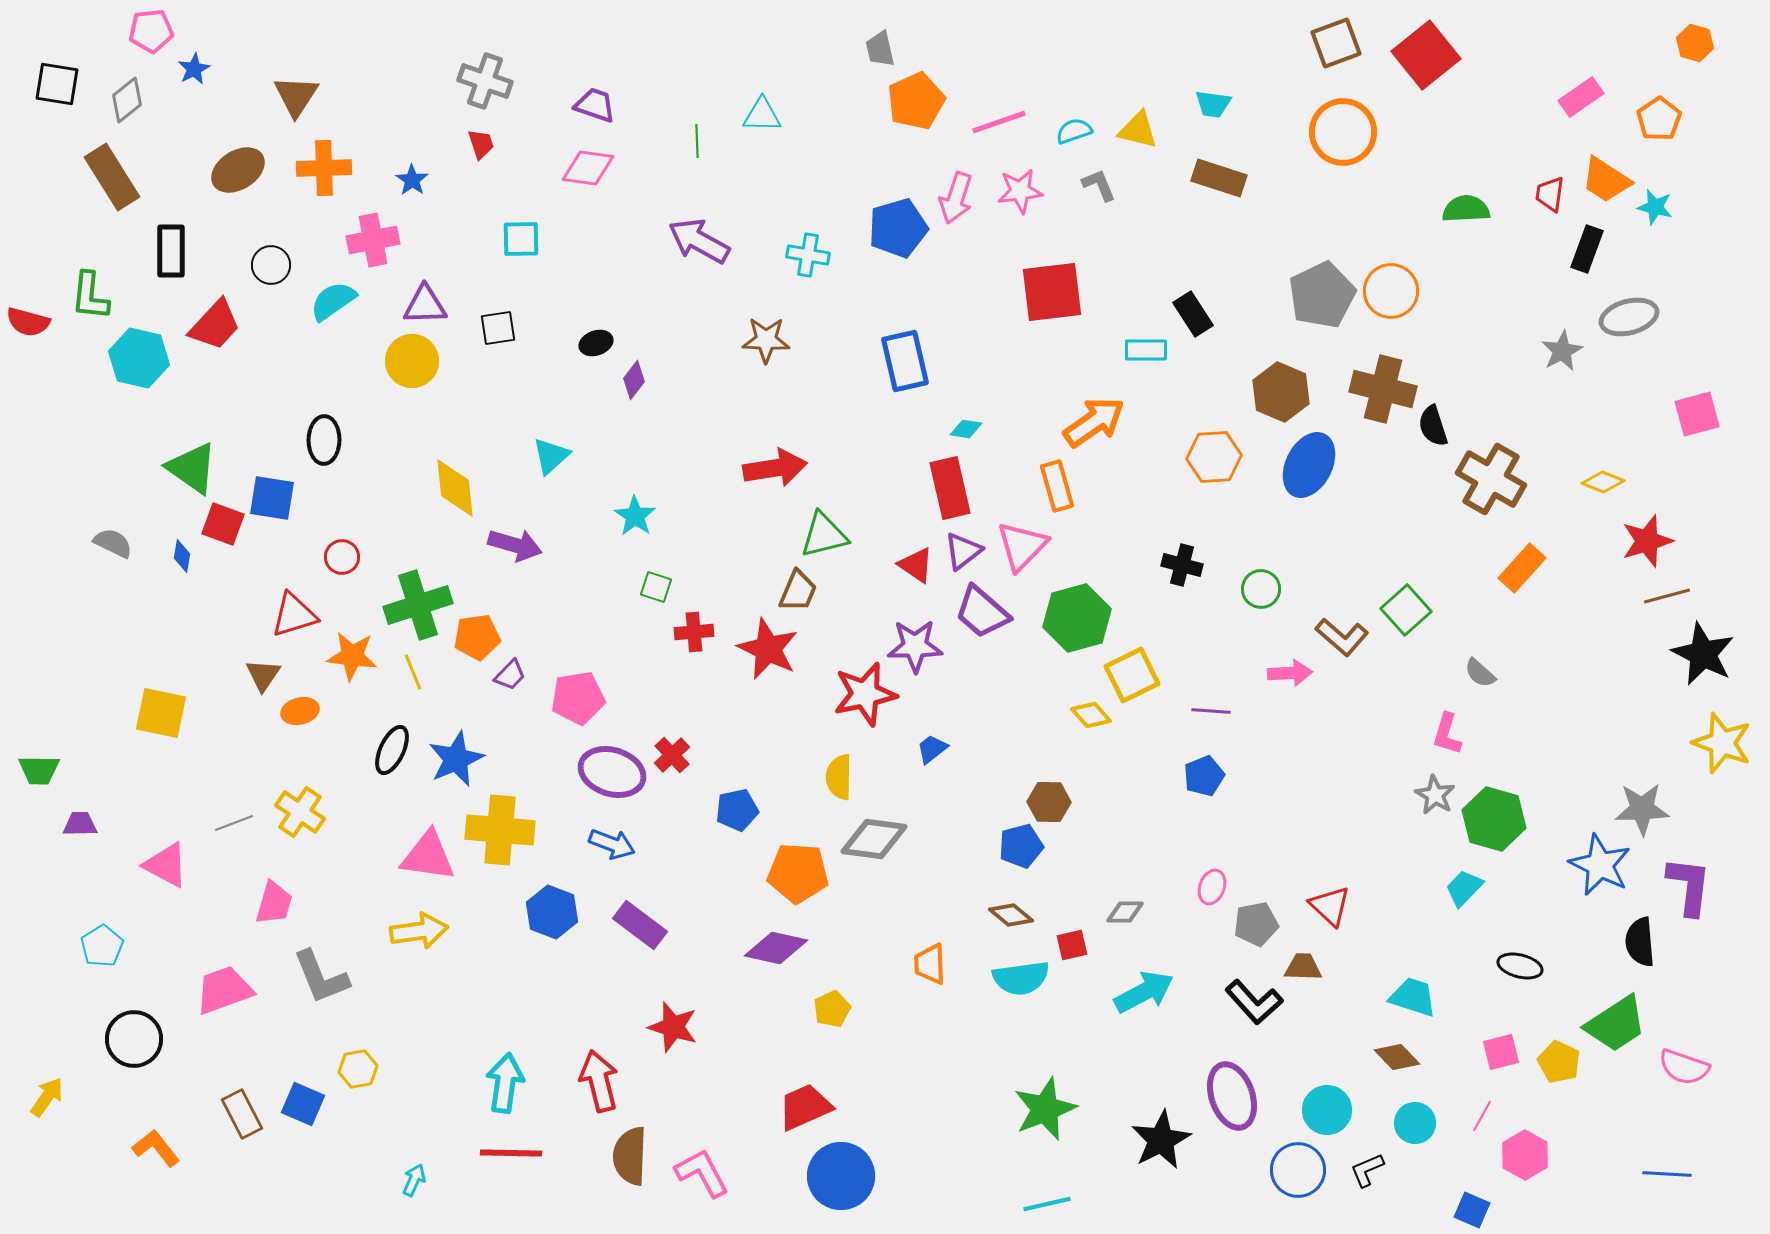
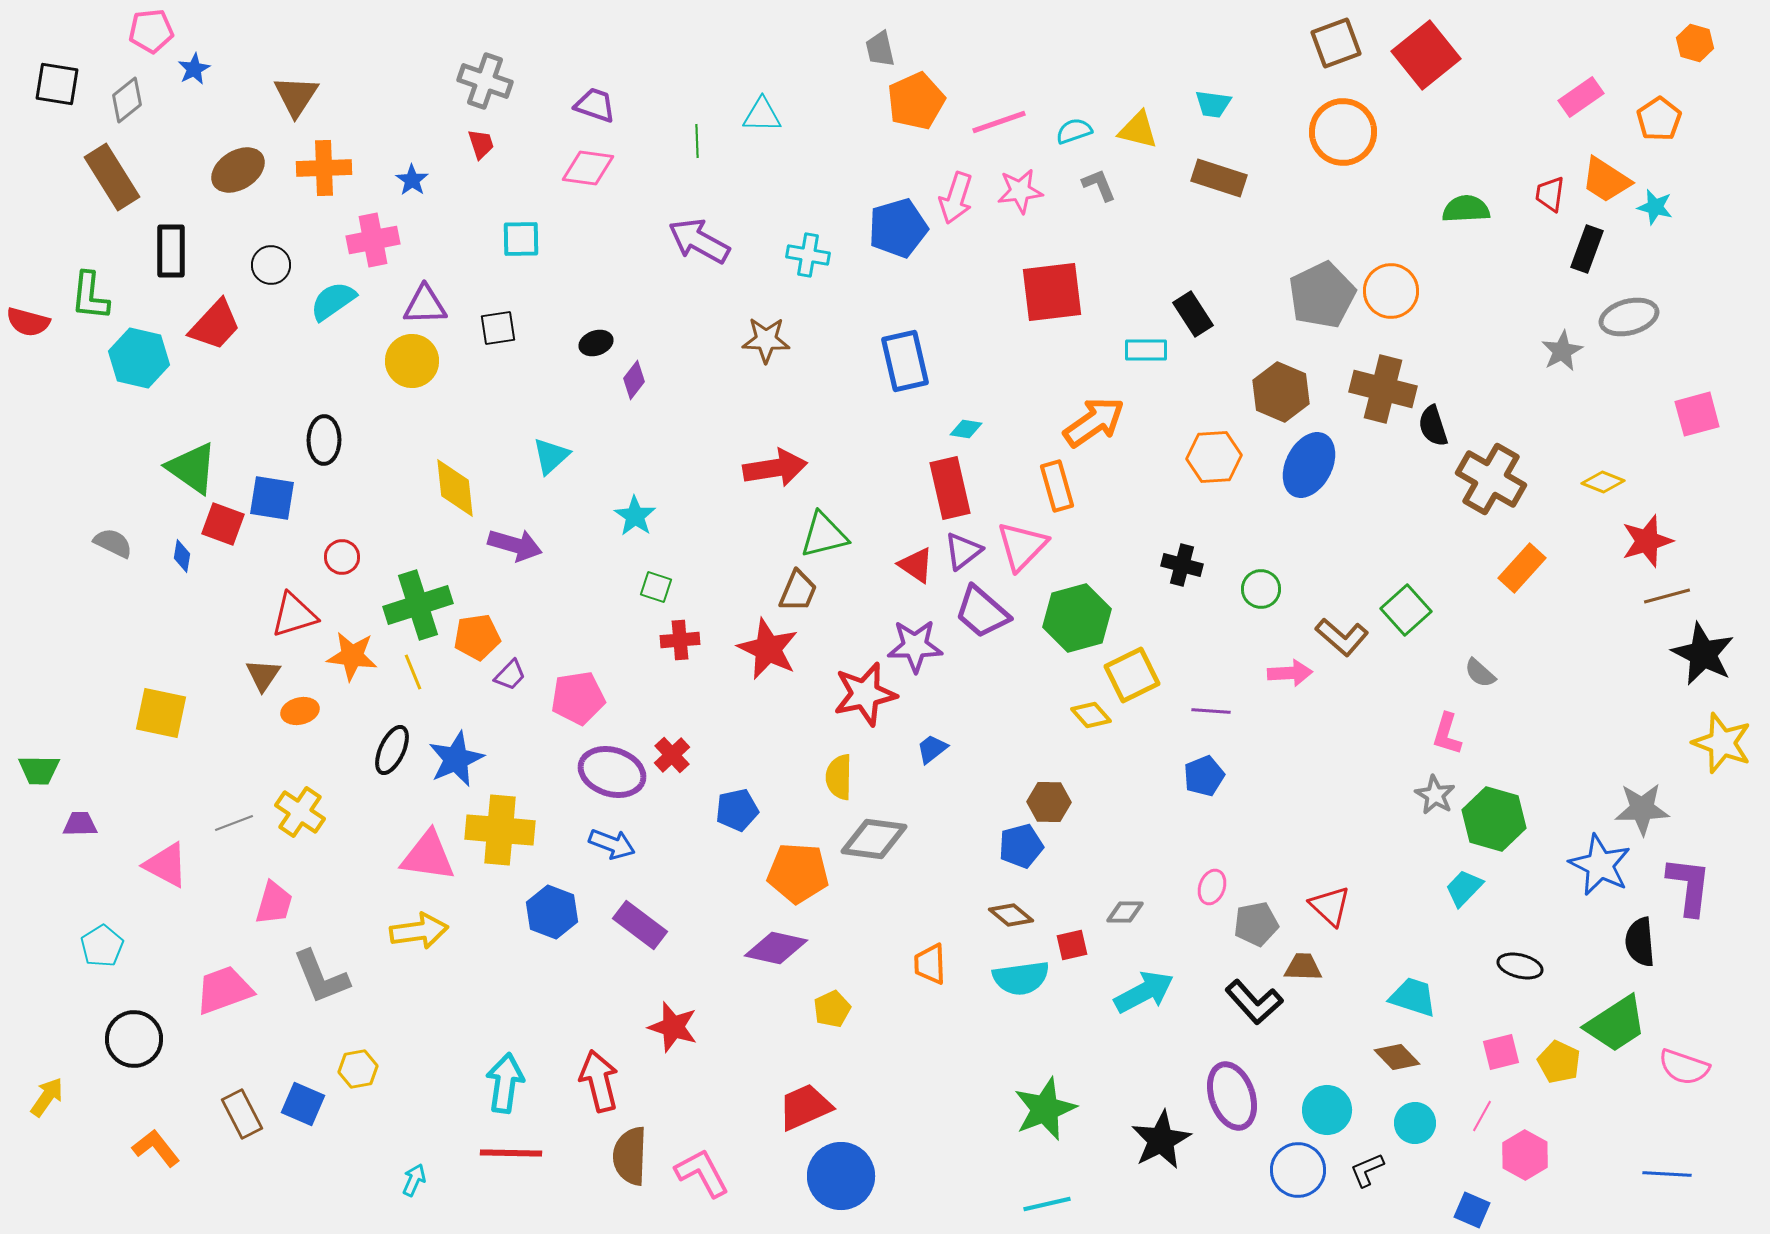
red cross at (694, 632): moved 14 px left, 8 px down
